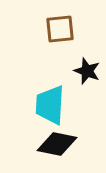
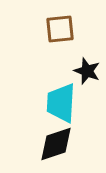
cyan trapezoid: moved 11 px right, 2 px up
black diamond: moved 1 px left; rotated 30 degrees counterclockwise
